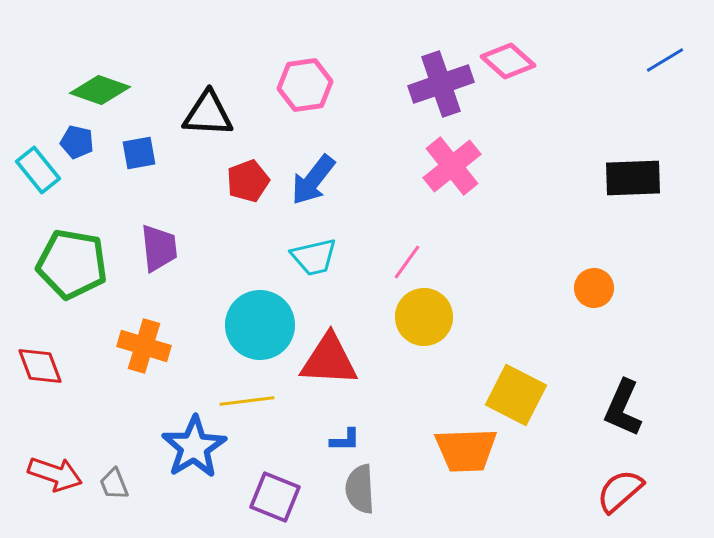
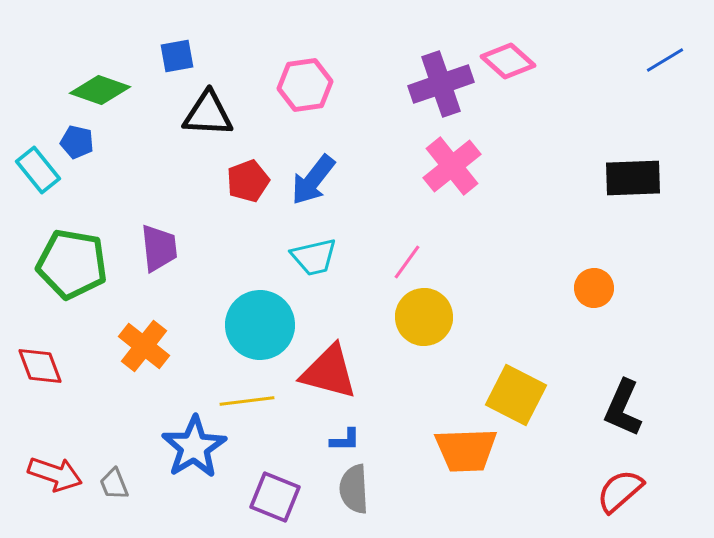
blue square: moved 38 px right, 97 px up
orange cross: rotated 21 degrees clockwise
red triangle: moved 12 px down; rotated 12 degrees clockwise
gray semicircle: moved 6 px left
